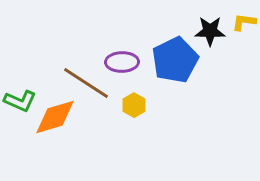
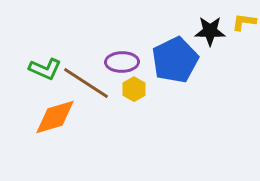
green L-shape: moved 25 px right, 32 px up
yellow hexagon: moved 16 px up
